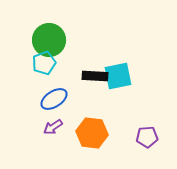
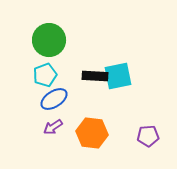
cyan pentagon: moved 1 px right, 12 px down
purple pentagon: moved 1 px right, 1 px up
